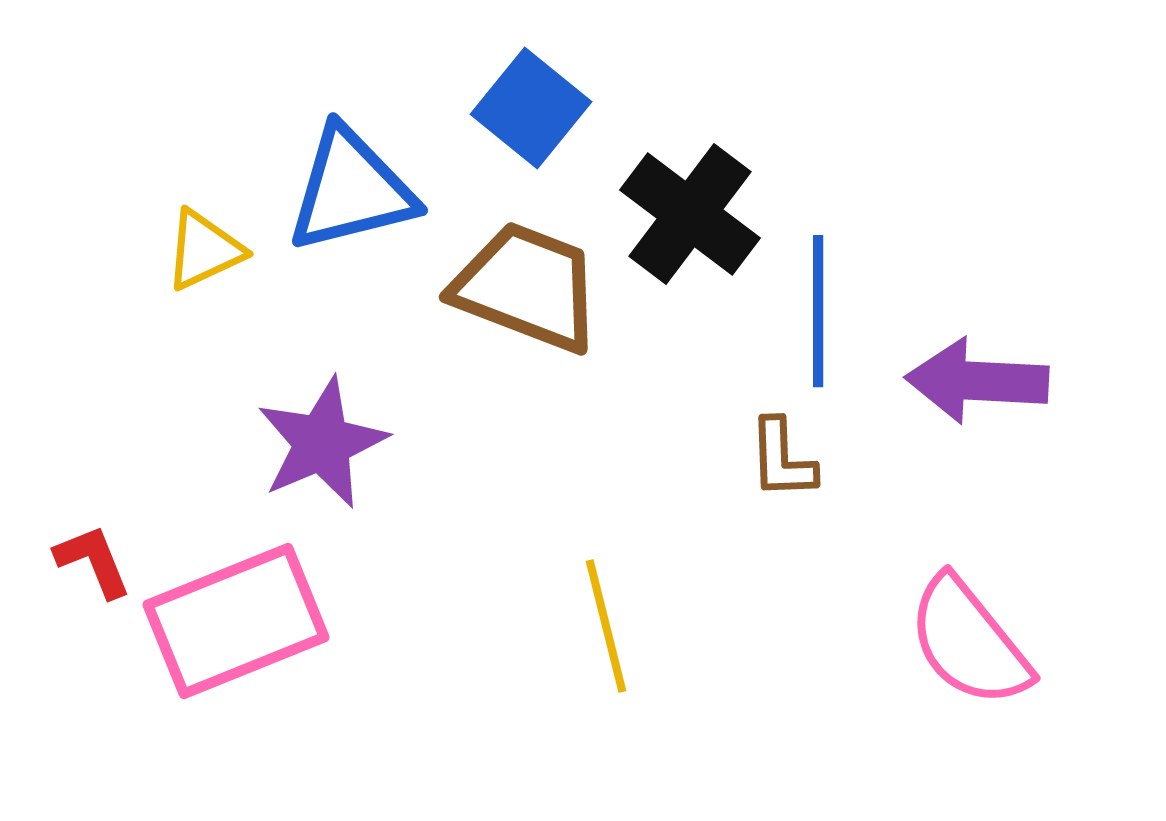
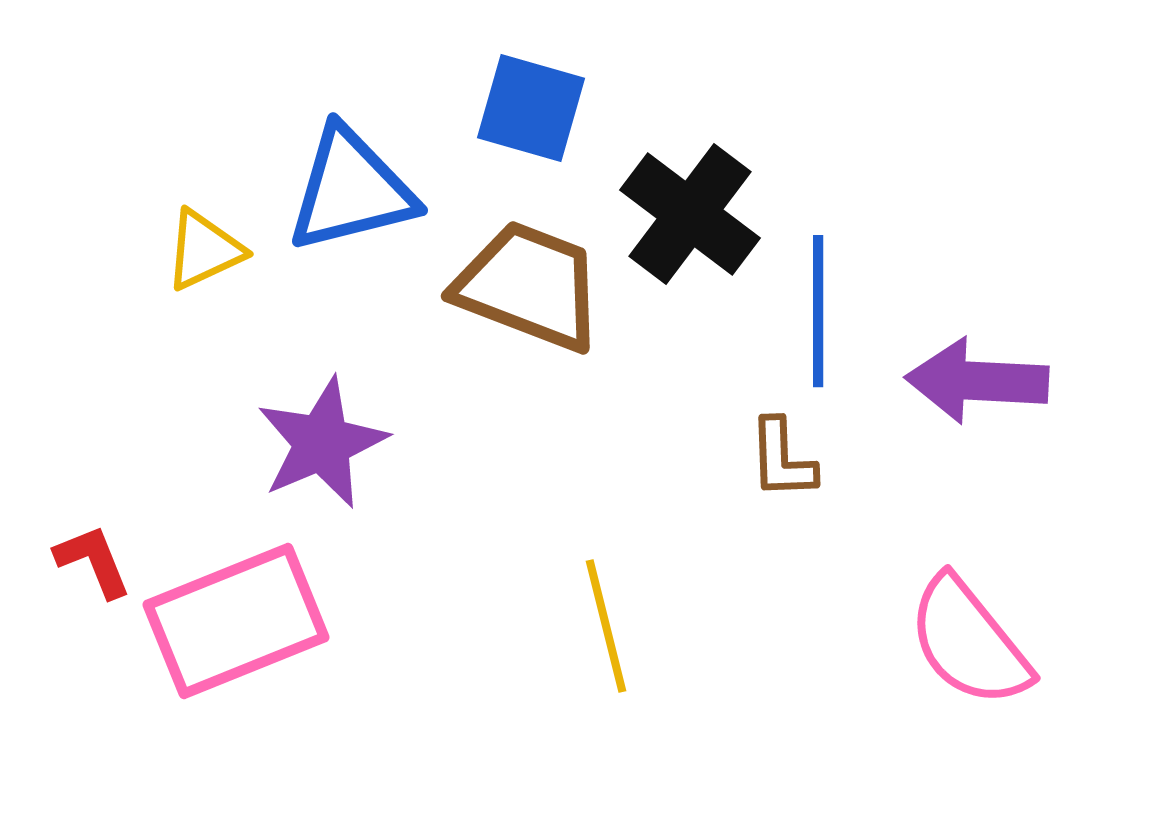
blue square: rotated 23 degrees counterclockwise
brown trapezoid: moved 2 px right, 1 px up
